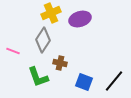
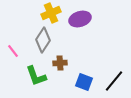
pink line: rotated 32 degrees clockwise
brown cross: rotated 16 degrees counterclockwise
green L-shape: moved 2 px left, 1 px up
